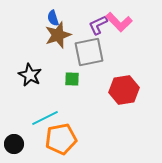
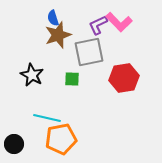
black star: moved 2 px right
red hexagon: moved 12 px up
cyan line: moved 2 px right; rotated 40 degrees clockwise
